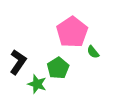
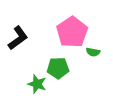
green semicircle: rotated 40 degrees counterclockwise
black L-shape: moved 24 px up; rotated 20 degrees clockwise
green pentagon: rotated 30 degrees clockwise
